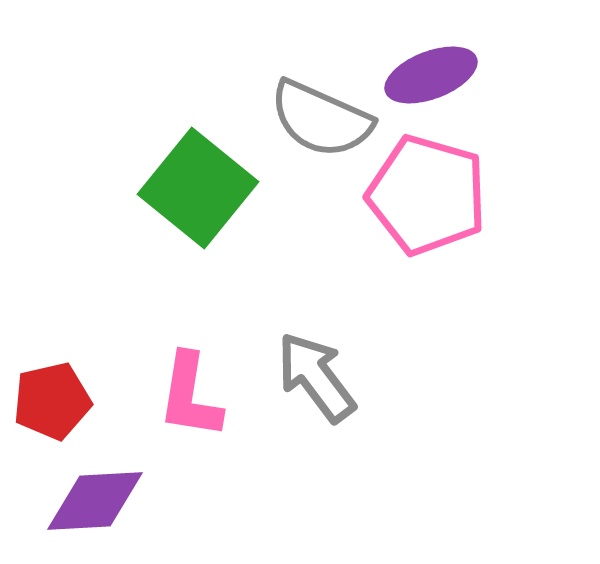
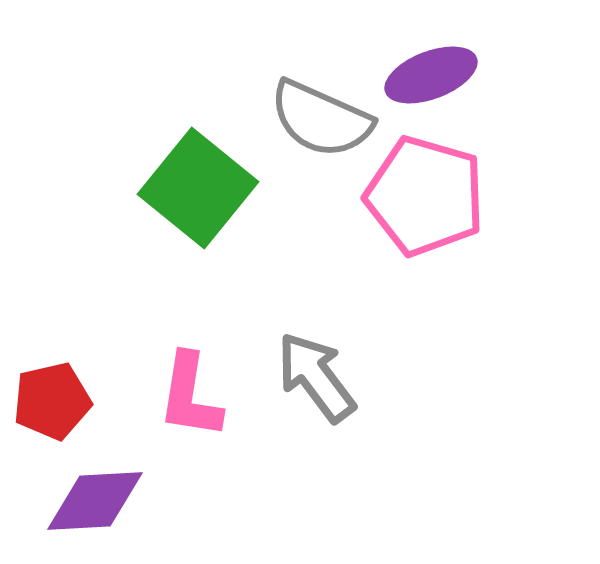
pink pentagon: moved 2 px left, 1 px down
